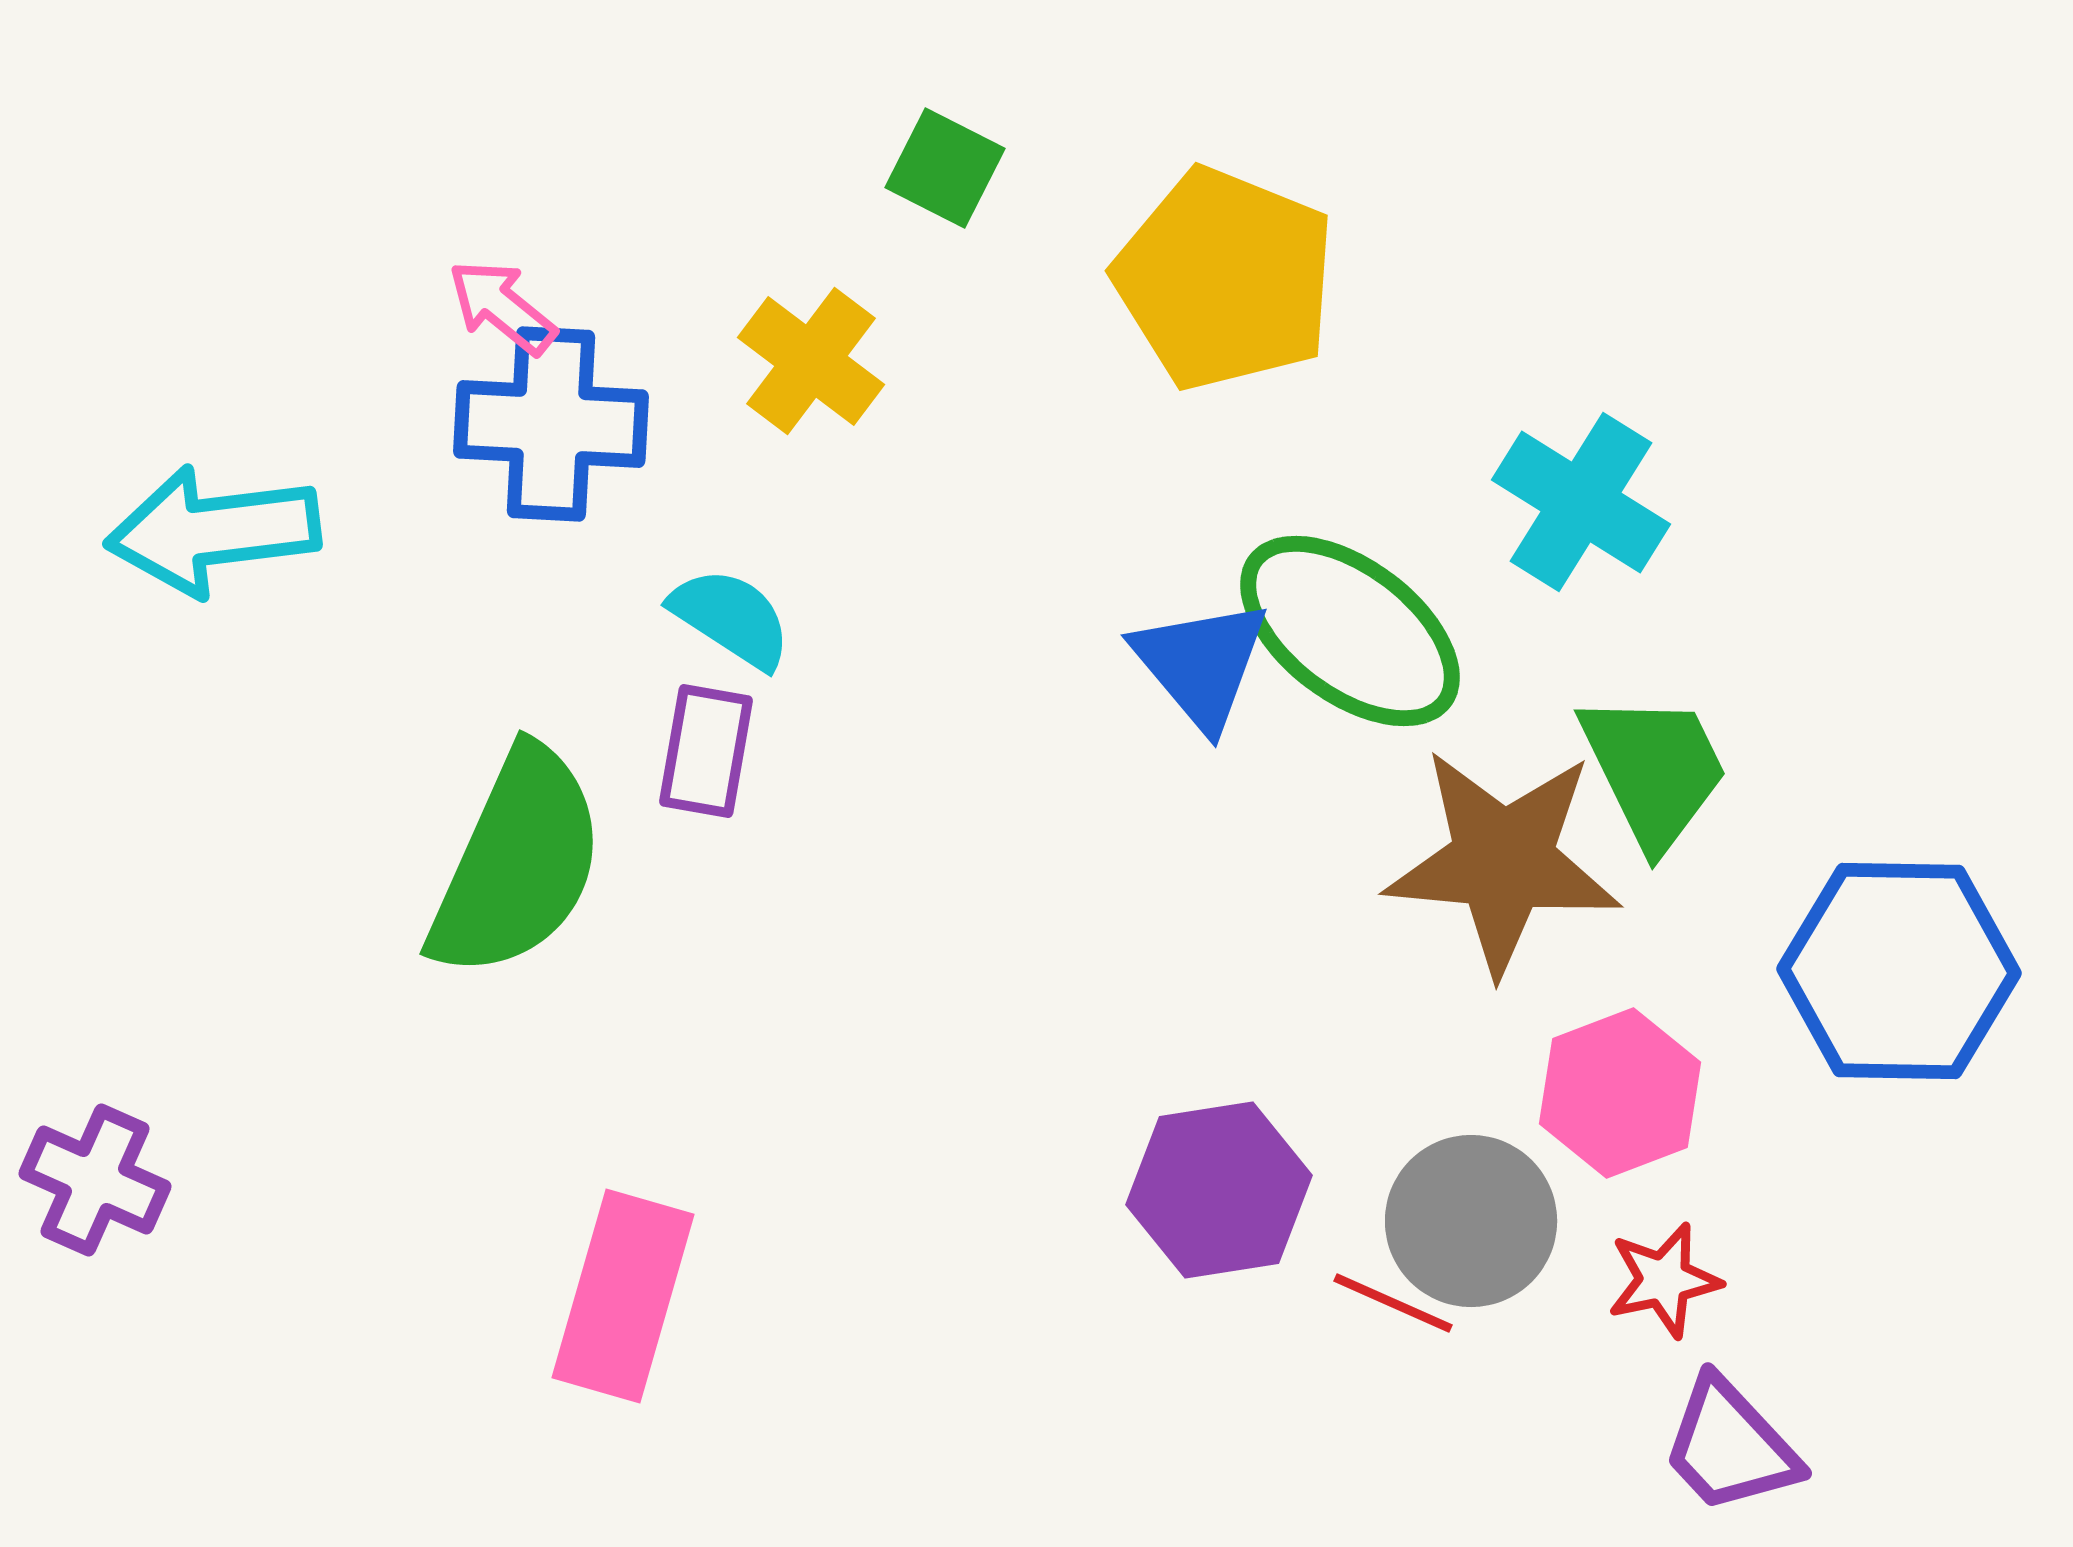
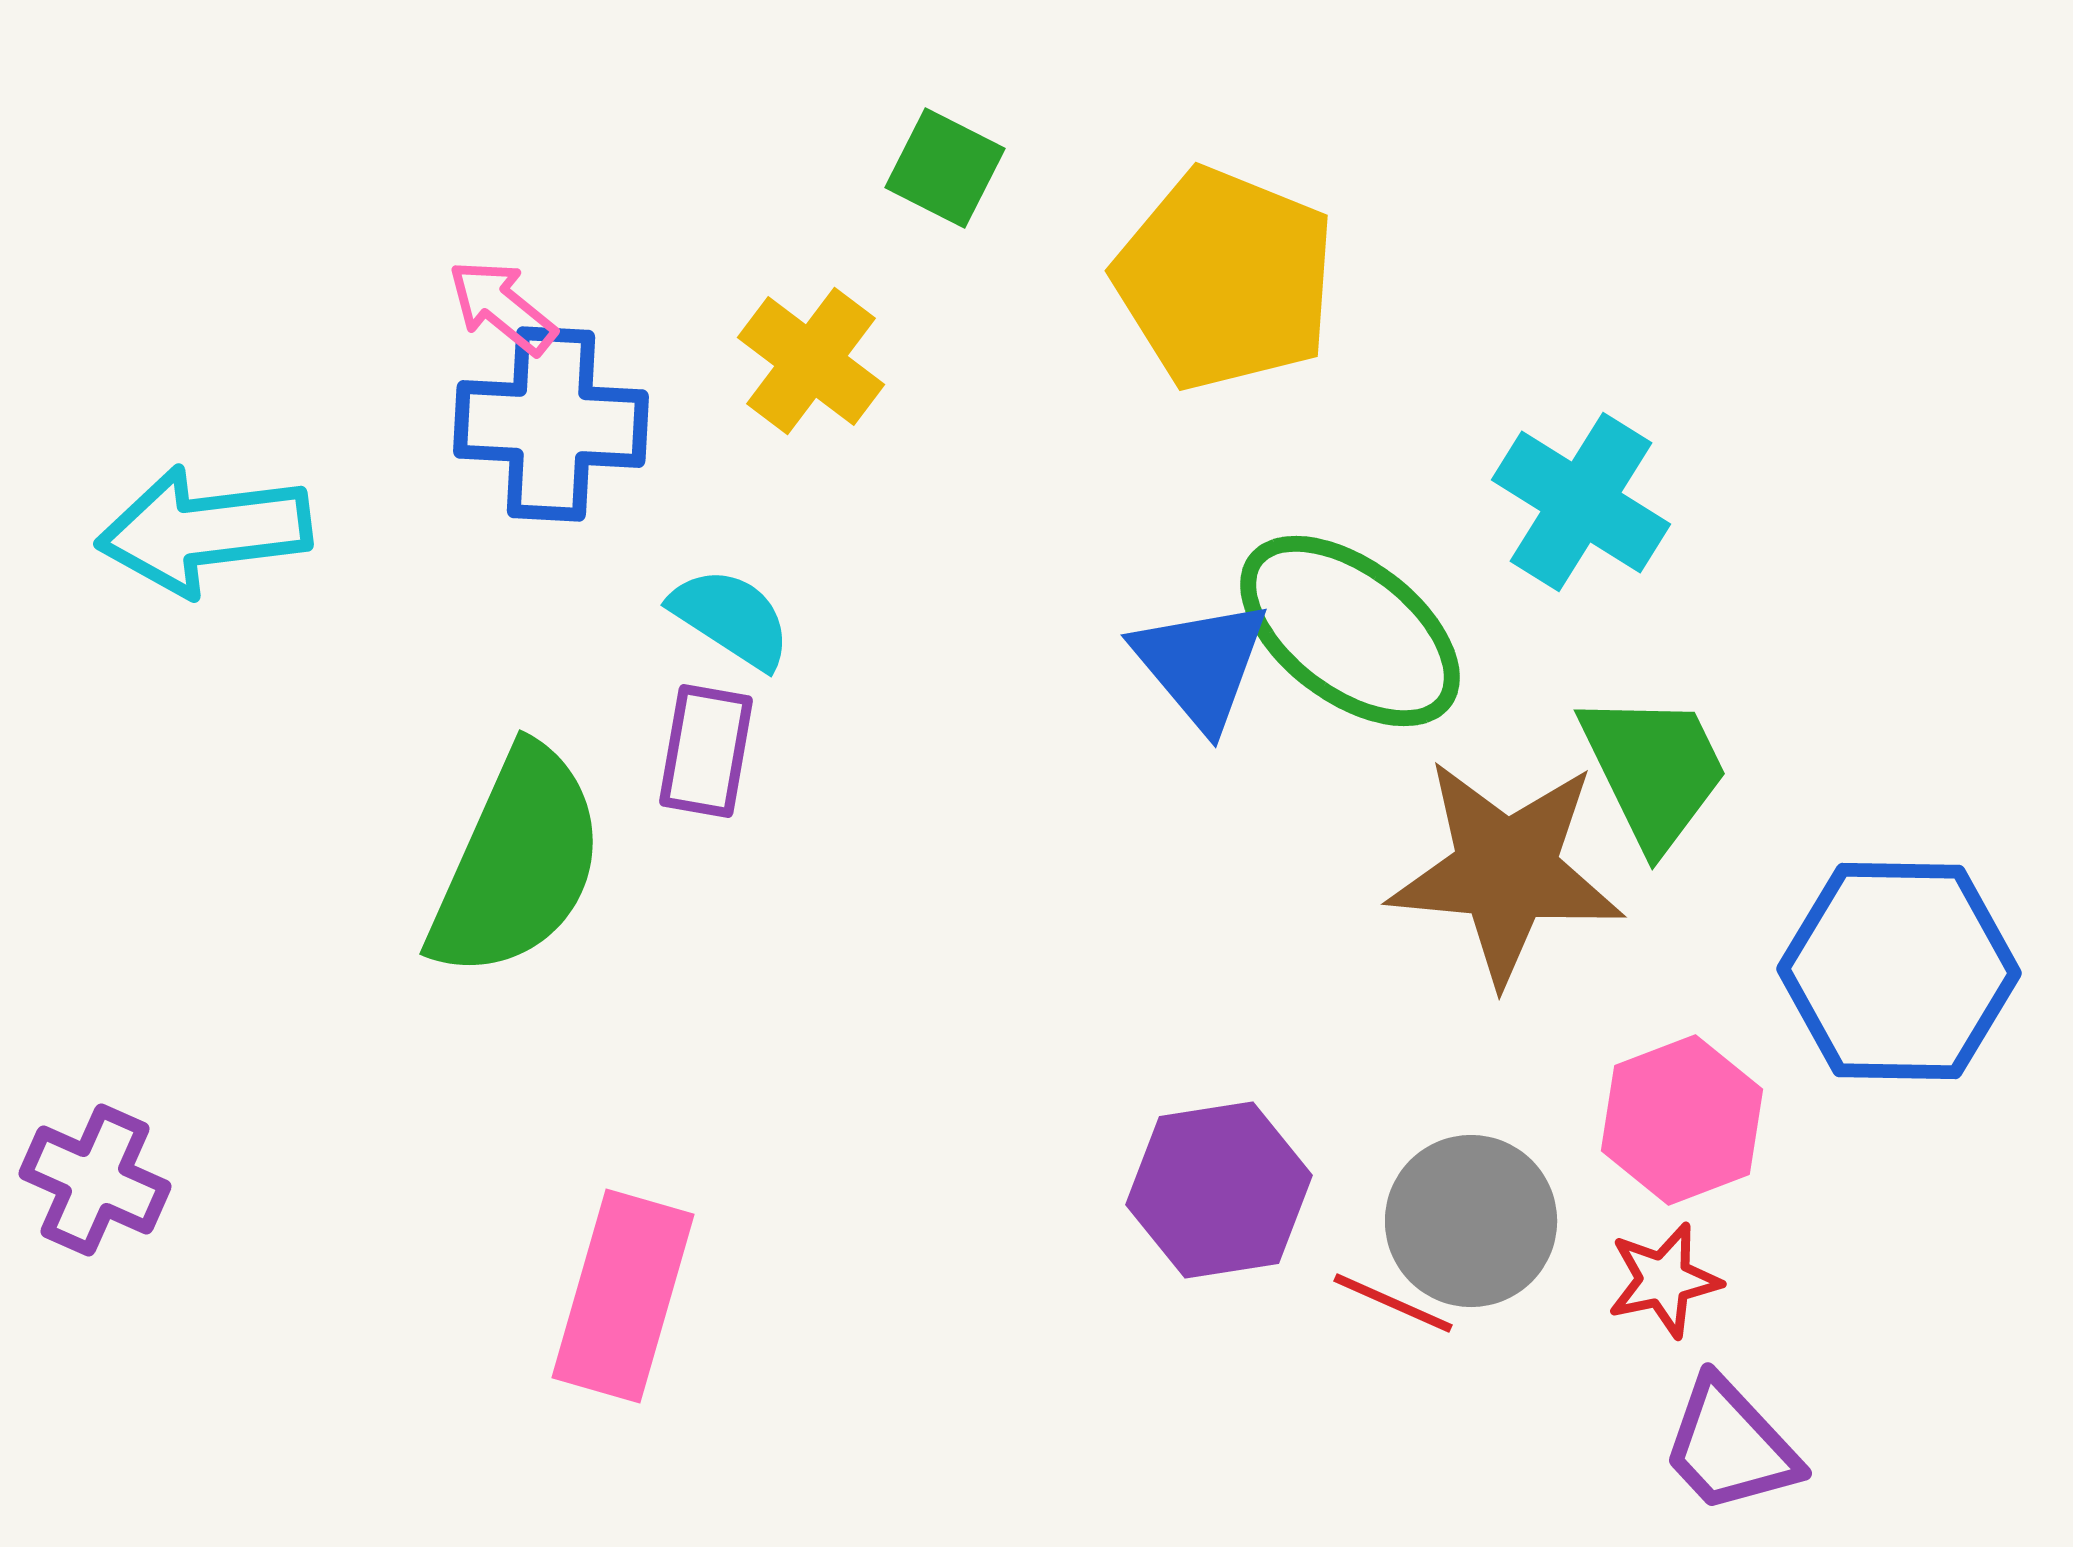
cyan arrow: moved 9 px left
brown star: moved 3 px right, 10 px down
pink hexagon: moved 62 px right, 27 px down
